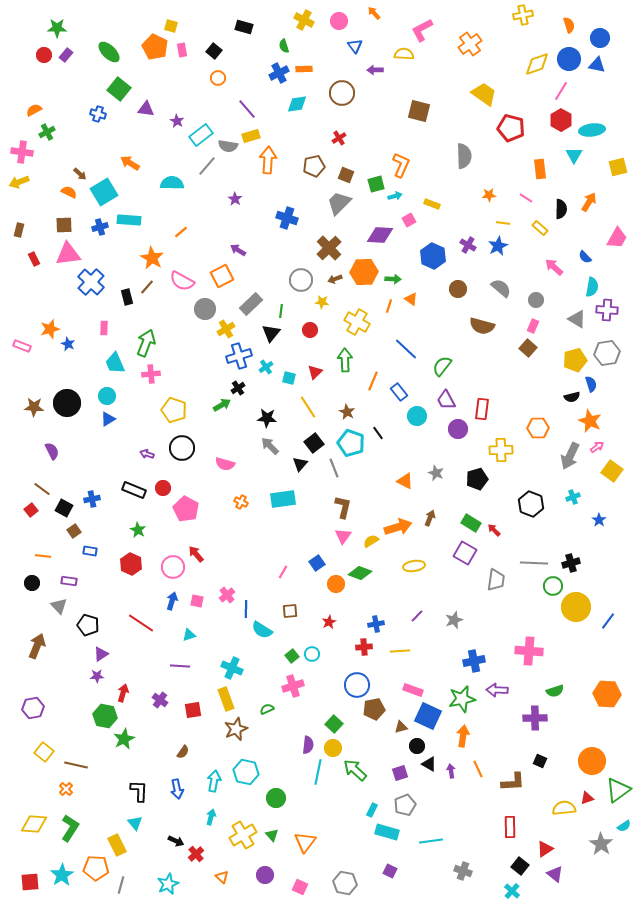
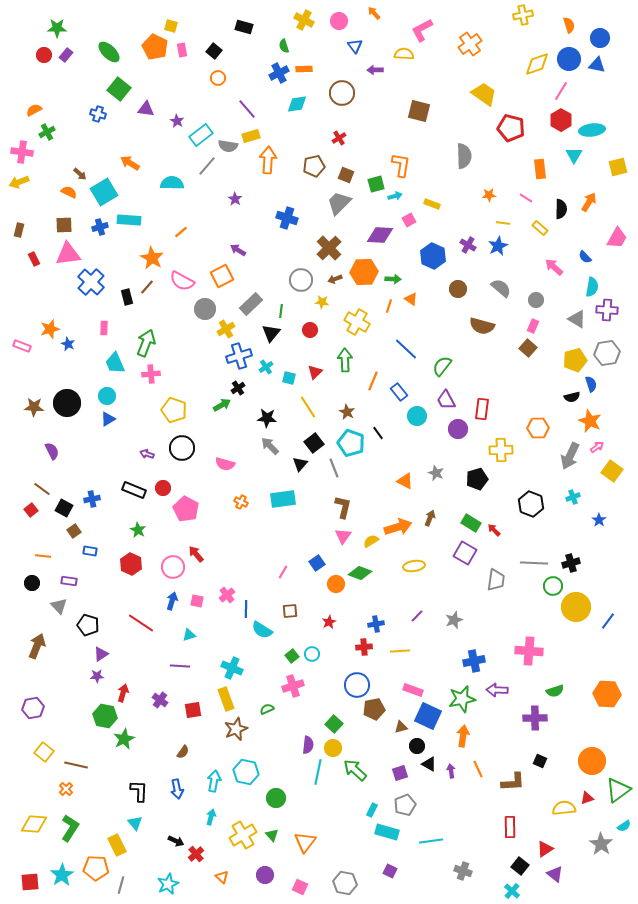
orange L-shape at (401, 165): rotated 15 degrees counterclockwise
